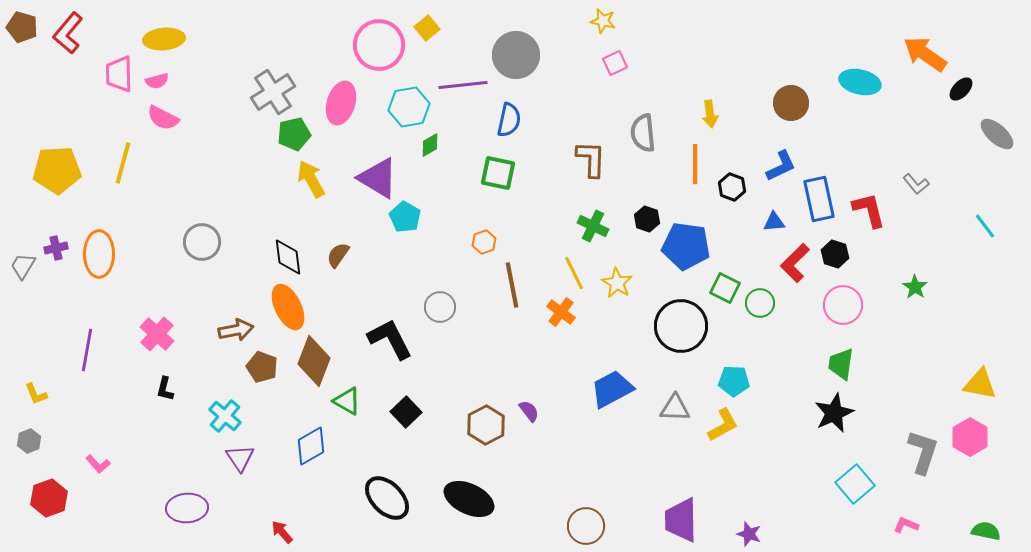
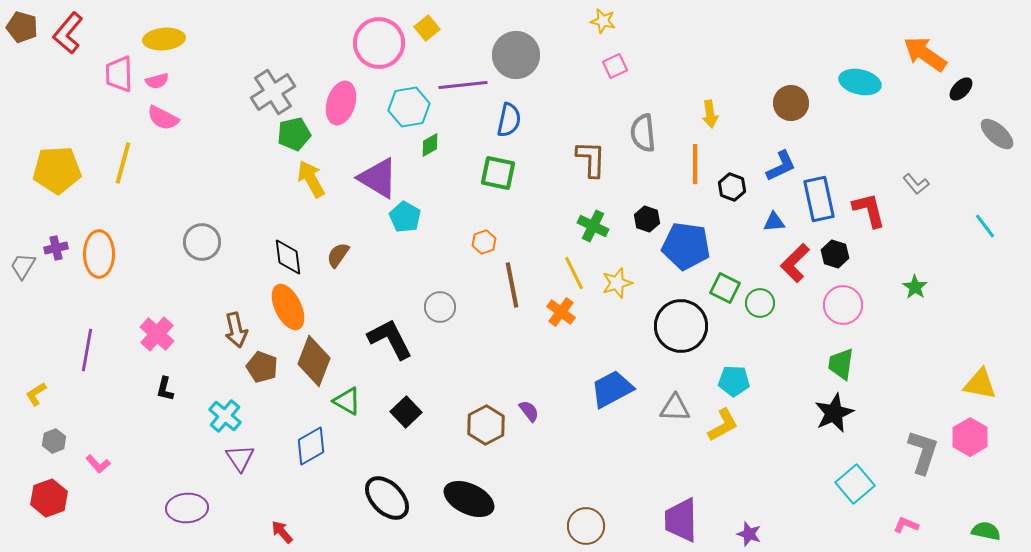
pink circle at (379, 45): moved 2 px up
pink square at (615, 63): moved 3 px down
yellow star at (617, 283): rotated 24 degrees clockwise
brown arrow at (236, 330): rotated 88 degrees clockwise
yellow L-shape at (36, 394): rotated 80 degrees clockwise
gray hexagon at (29, 441): moved 25 px right
